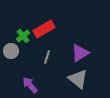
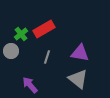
green cross: moved 2 px left, 2 px up
purple triangle: rotated 42 degrees clockwise
